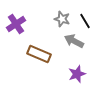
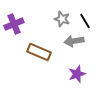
purple cross: moved 2 px left; rotated 12 degrees clockwise
gray arrow: rotated 36 degrees counterclockwise
brown rectangle: moved 2 px up
